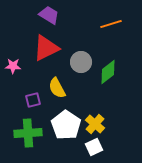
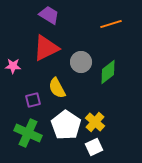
yellow cross: moved 2 px up
green cross: rotated 28 degrees clockwise
